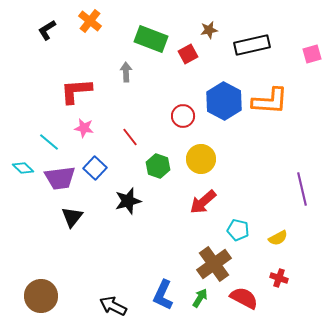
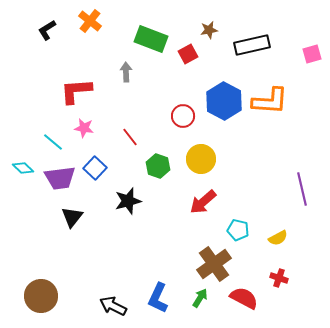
cyan line: moved 4 px right
blue L-shape: moved 5 px left, 3 px down
